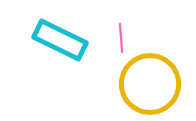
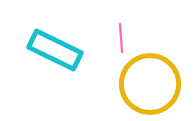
cyan rectangle: moved 5 px left, 10 px down
